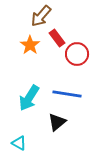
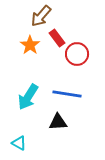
cyan arrow: moved 1 px left, 1 px up
black triangle: moved 1 px right; rotated 36 degrees clockwise
